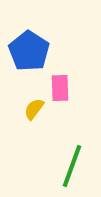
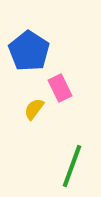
pink rectangle: rotated 24 degrees counterclockwise
